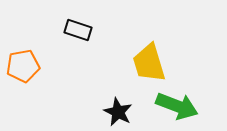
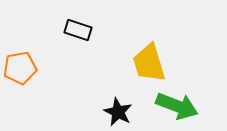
orange pentagon: moved 3 px left, 2 px down
